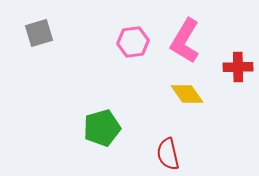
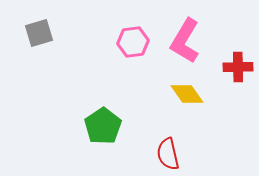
green pentagon: moved 1 px right, 2 px up; rotated 18 degrees counterclockwise
